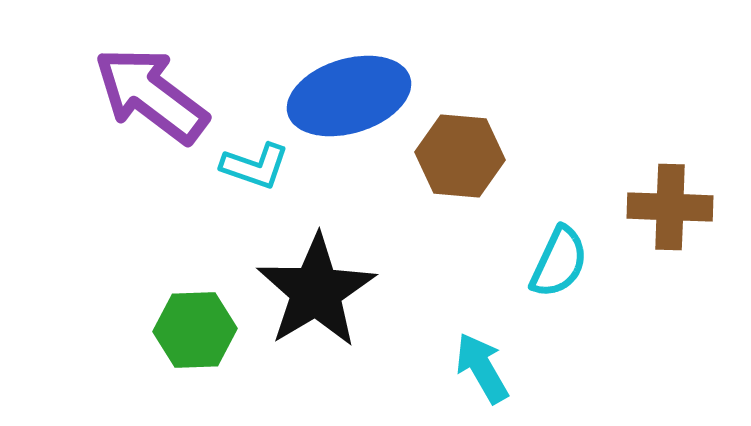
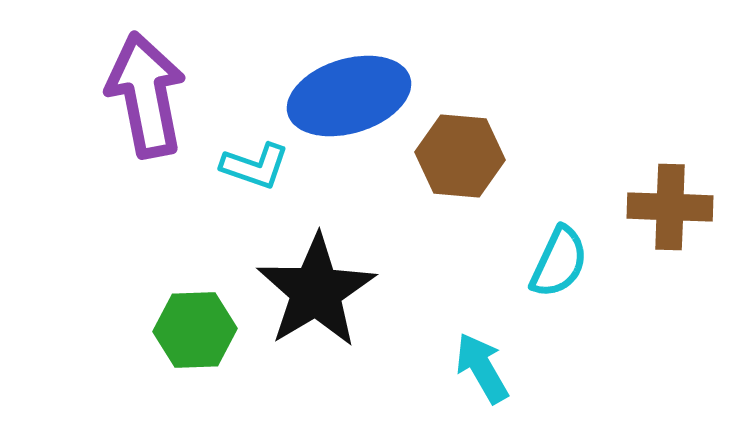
purple arrow: moved 5 px left; rotated 42 degrees clockwise
